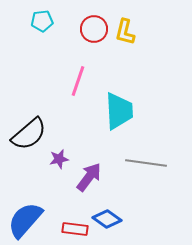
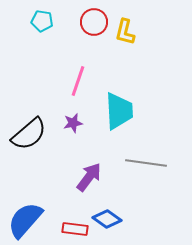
cyan pentagon: rotated 15 degrees clockwise
red circle: moved 7 px up
purple star: moved 14 px right, 36 px up
